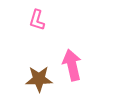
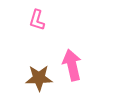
brown star: moved 1 px up
